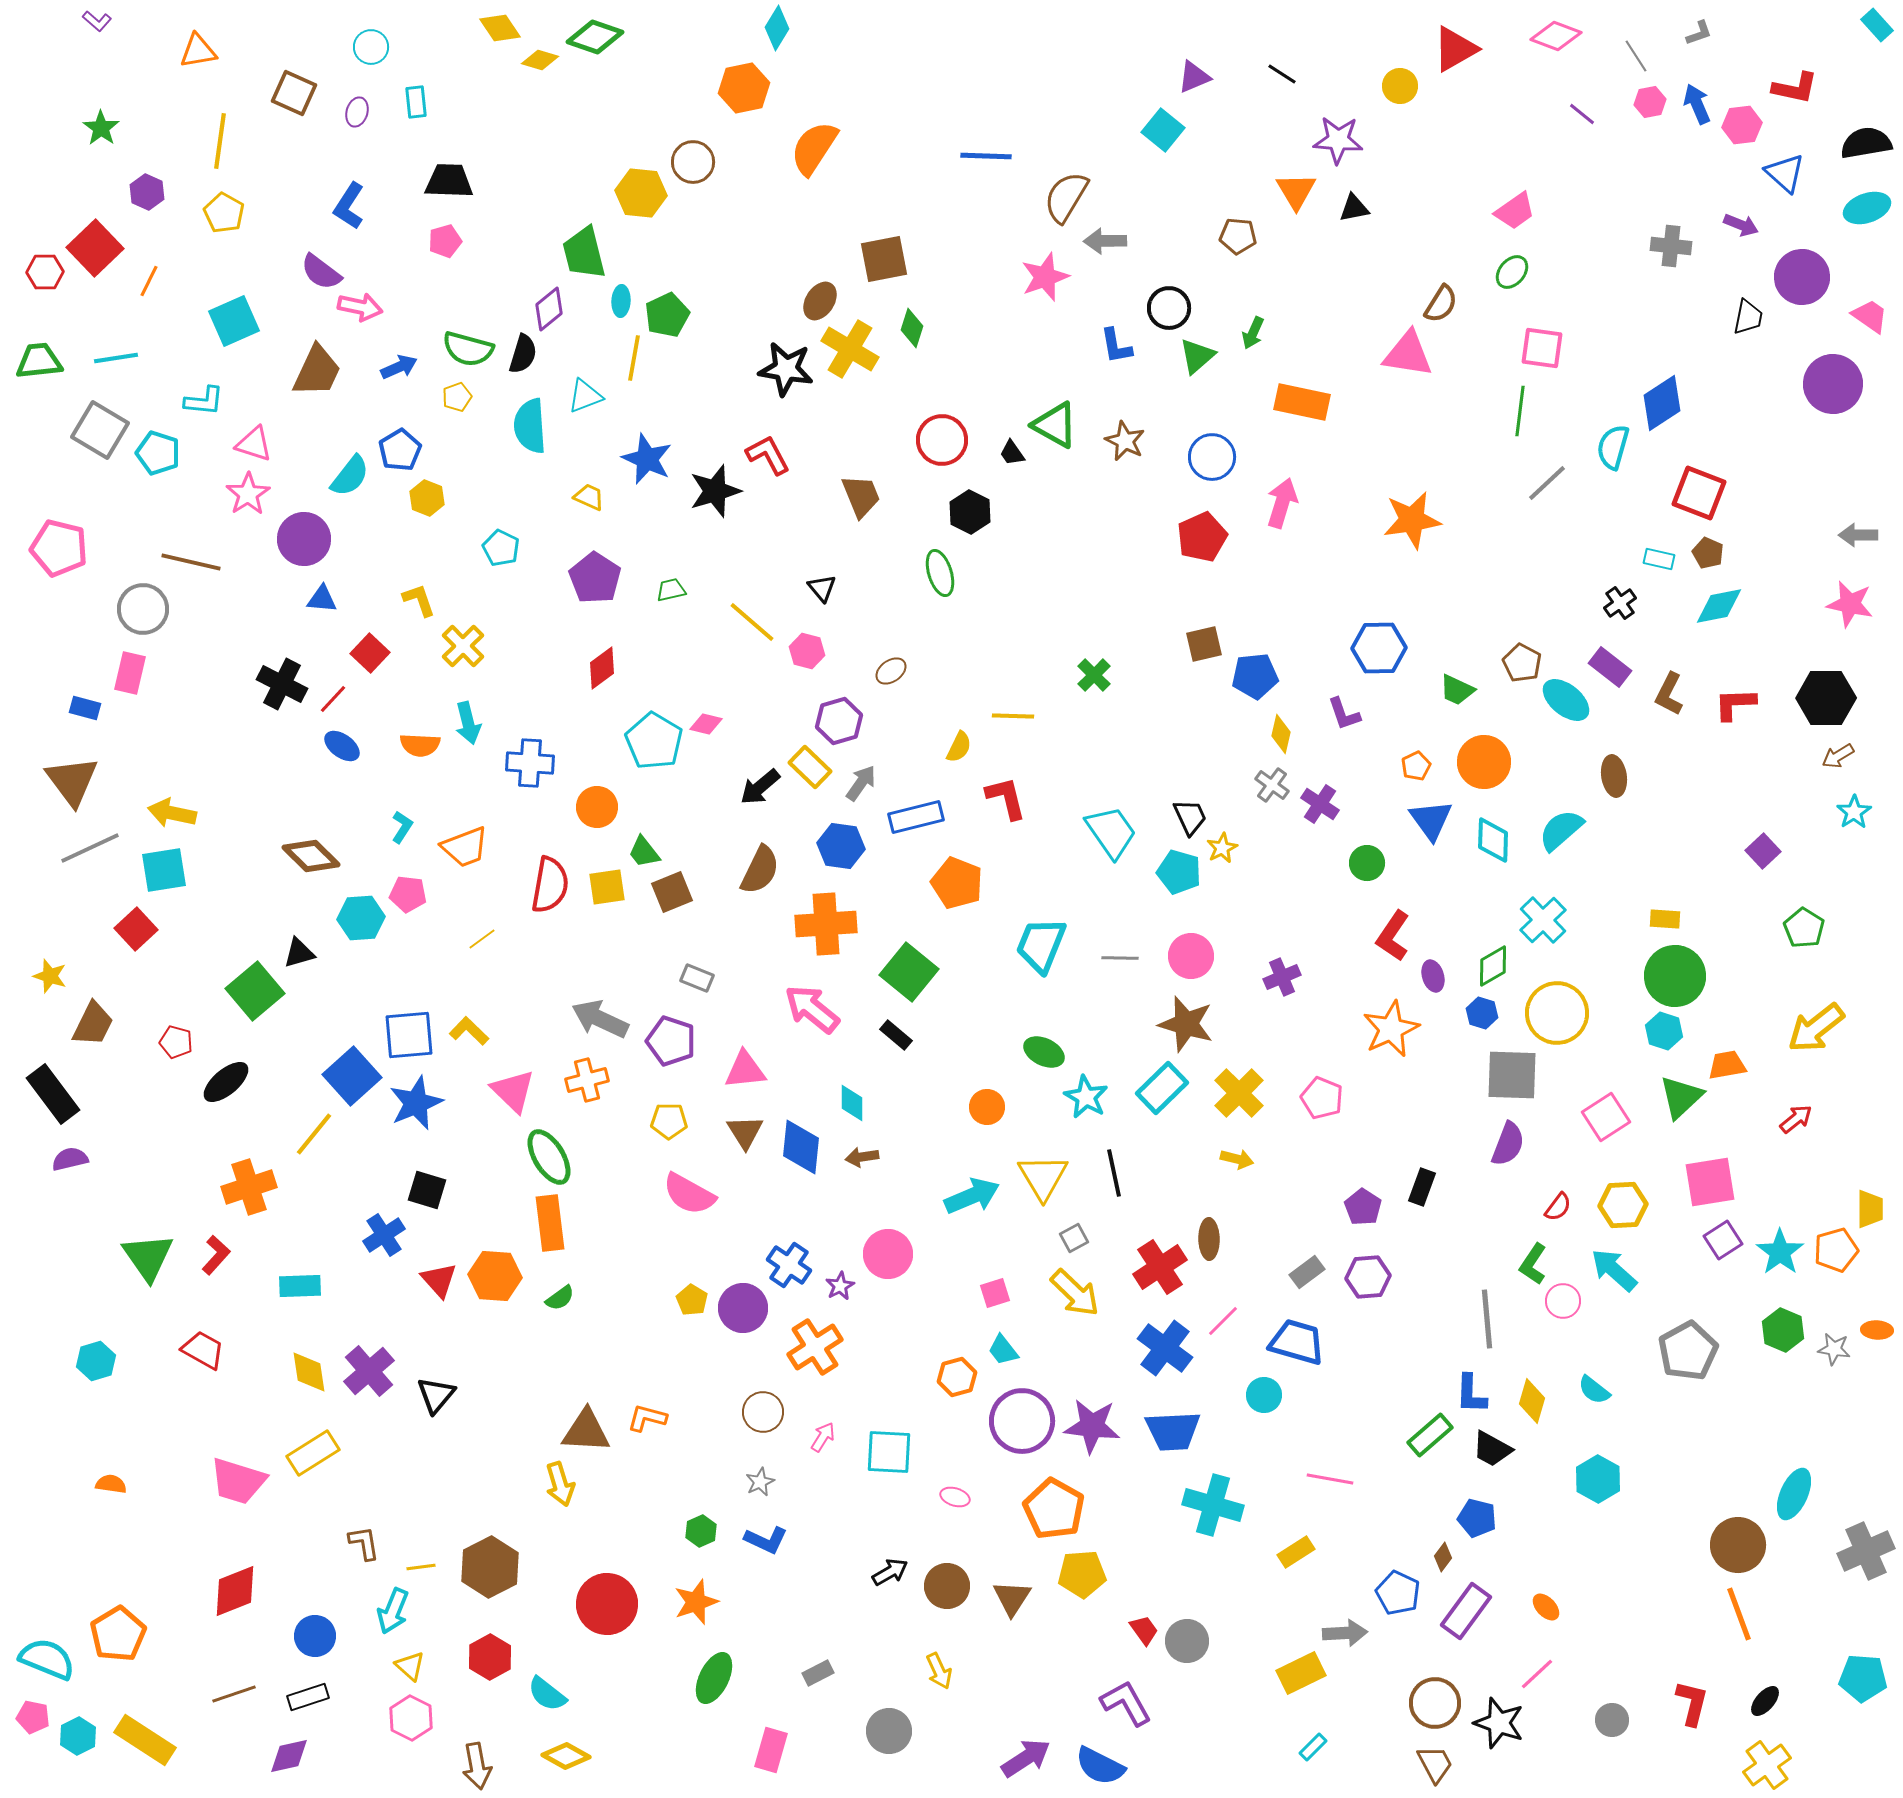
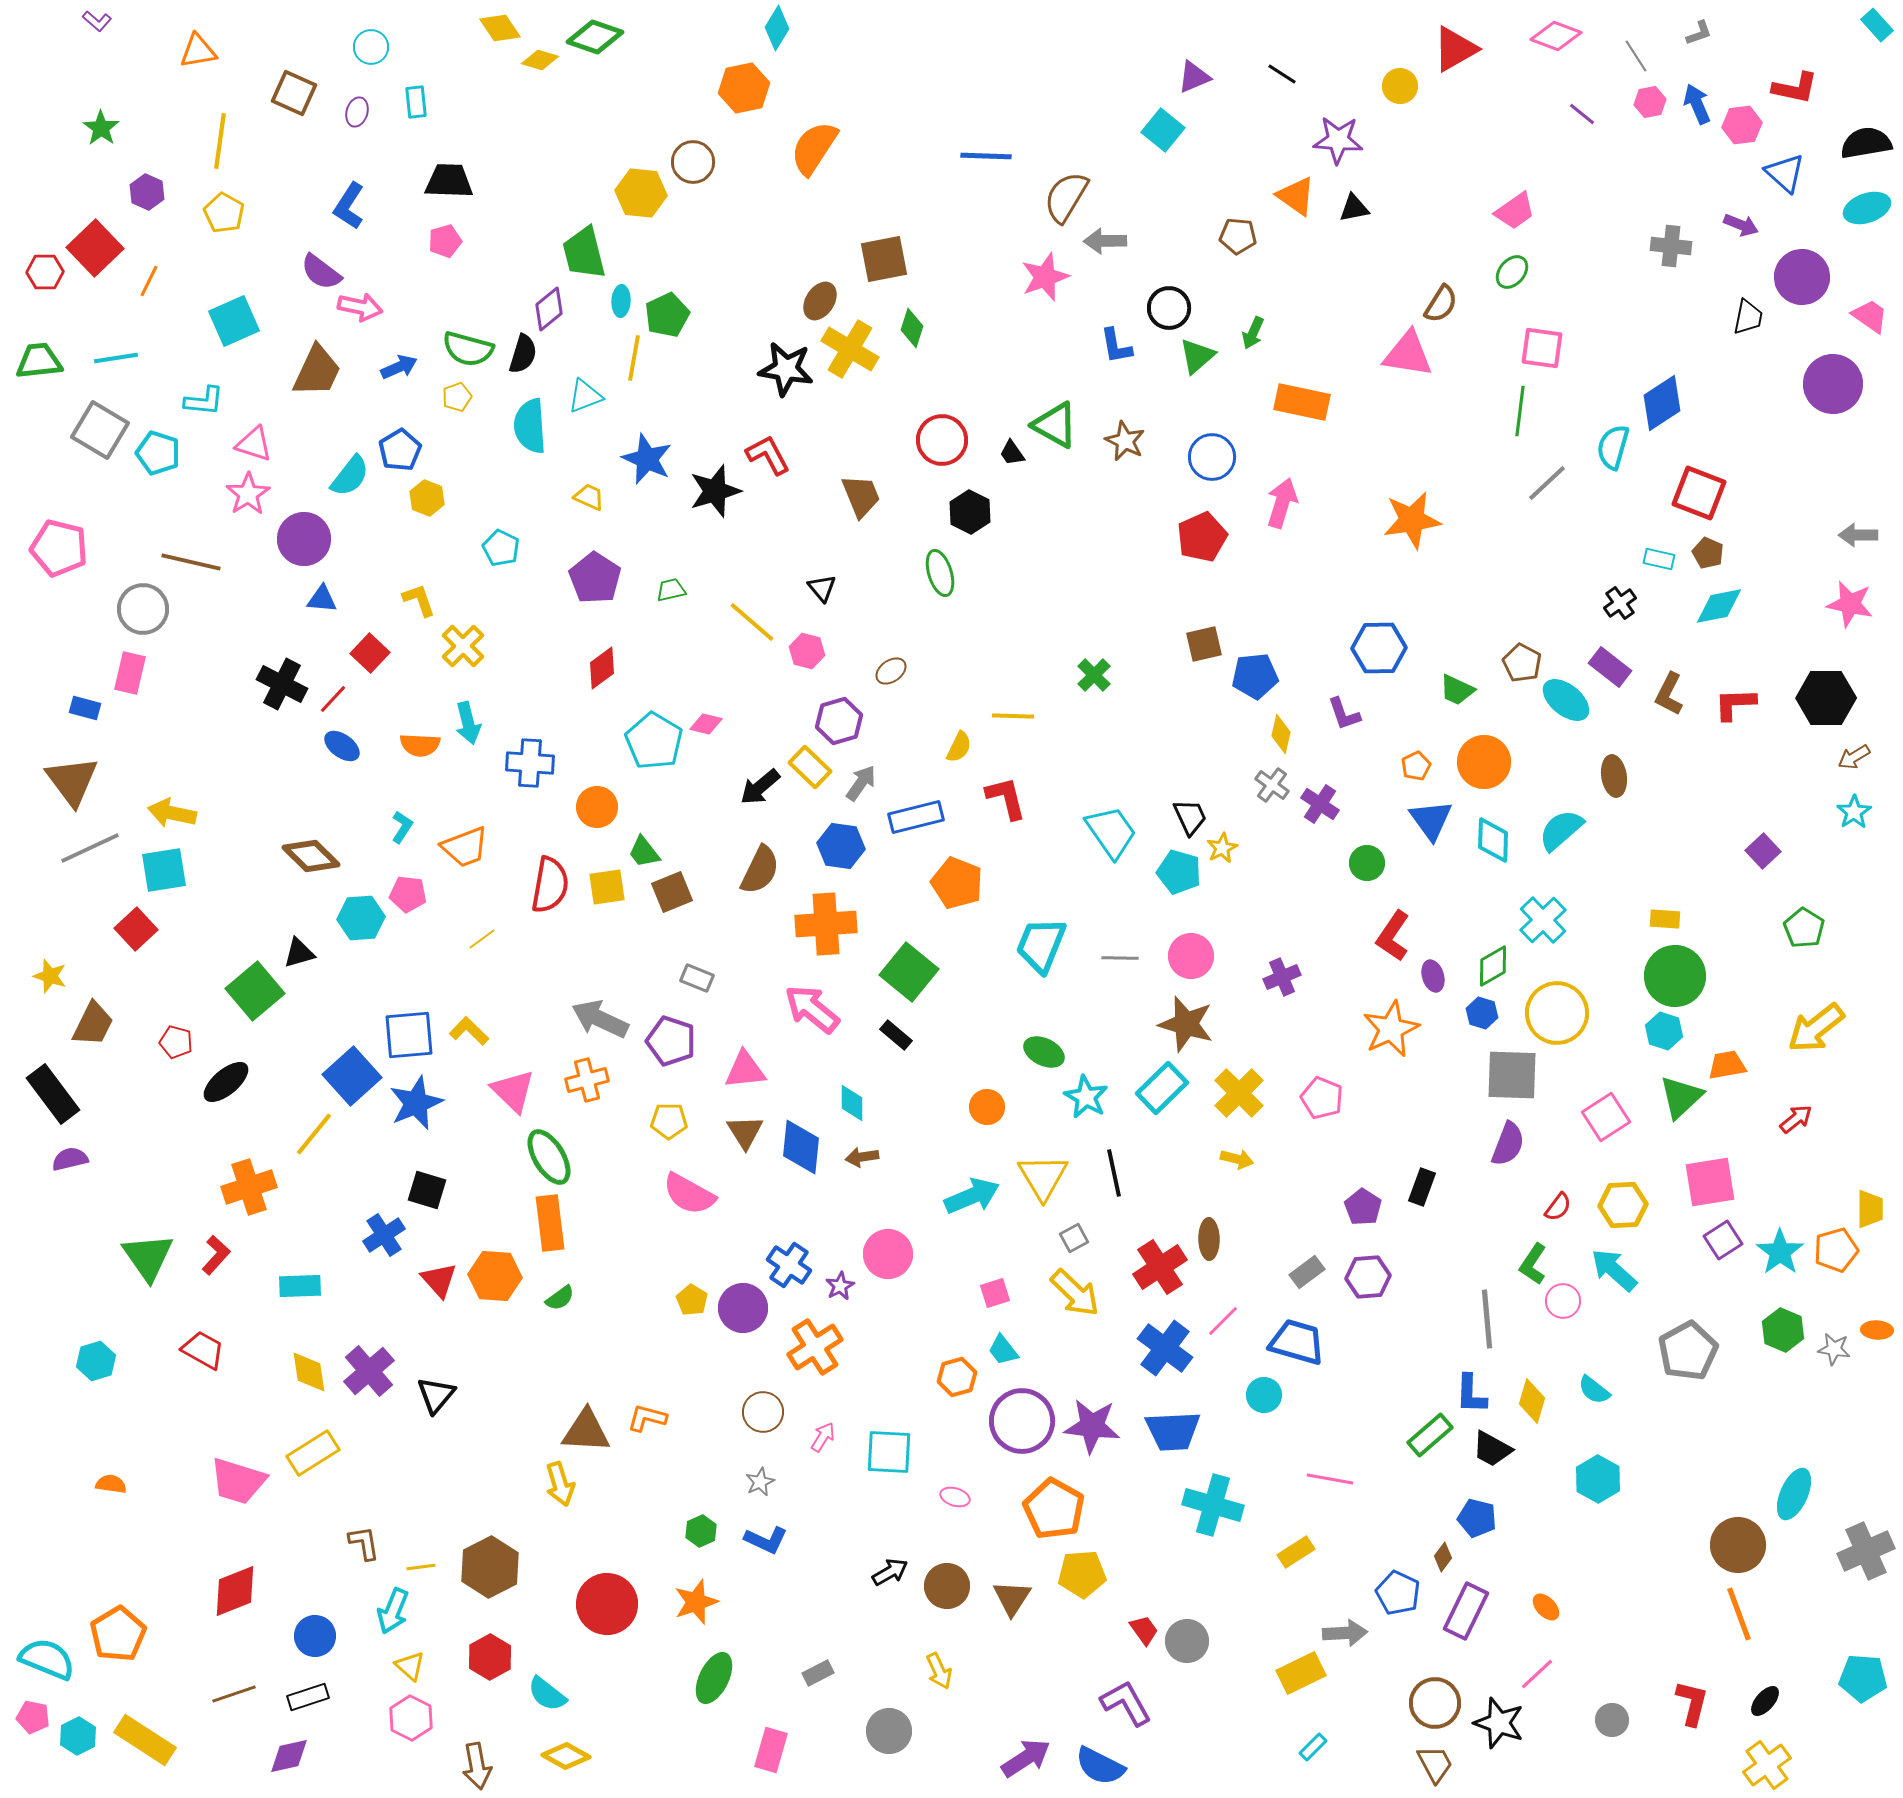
orange triangle at (1296, 191): moved 5 px down; rotated 24 degrees counterclockwise
brown arrow at (1838, 756): moved 16 px right, 1 px down
purple rectangle at (1466, 1611): rotated 10 degrees counterclockwise
